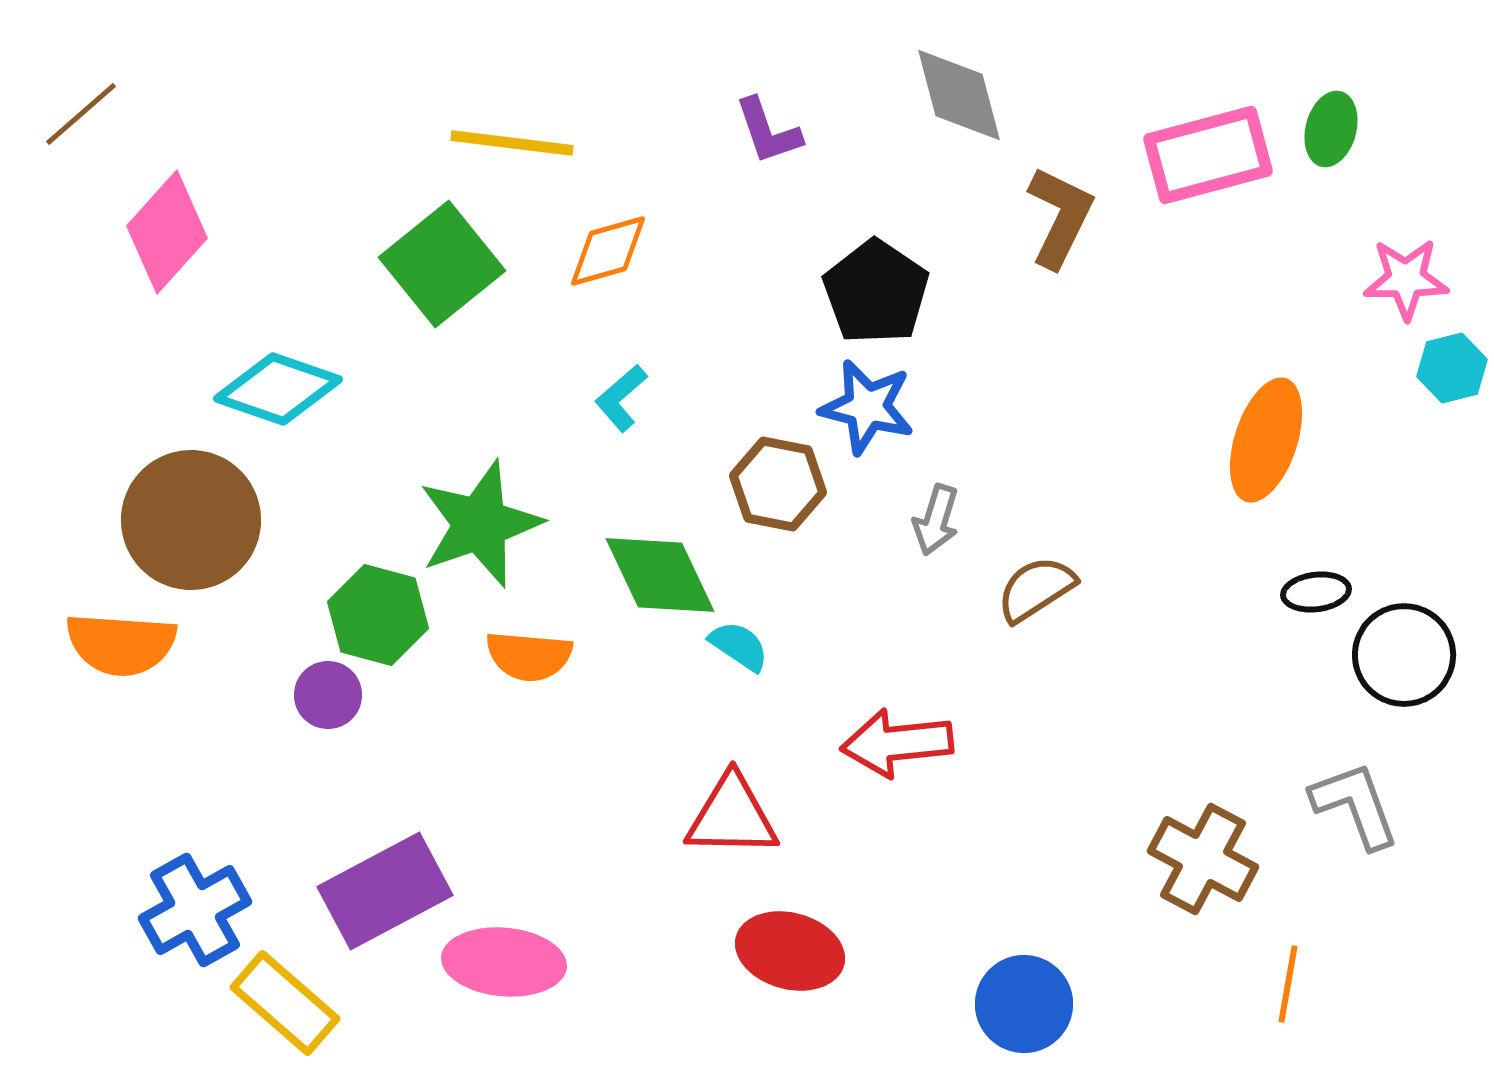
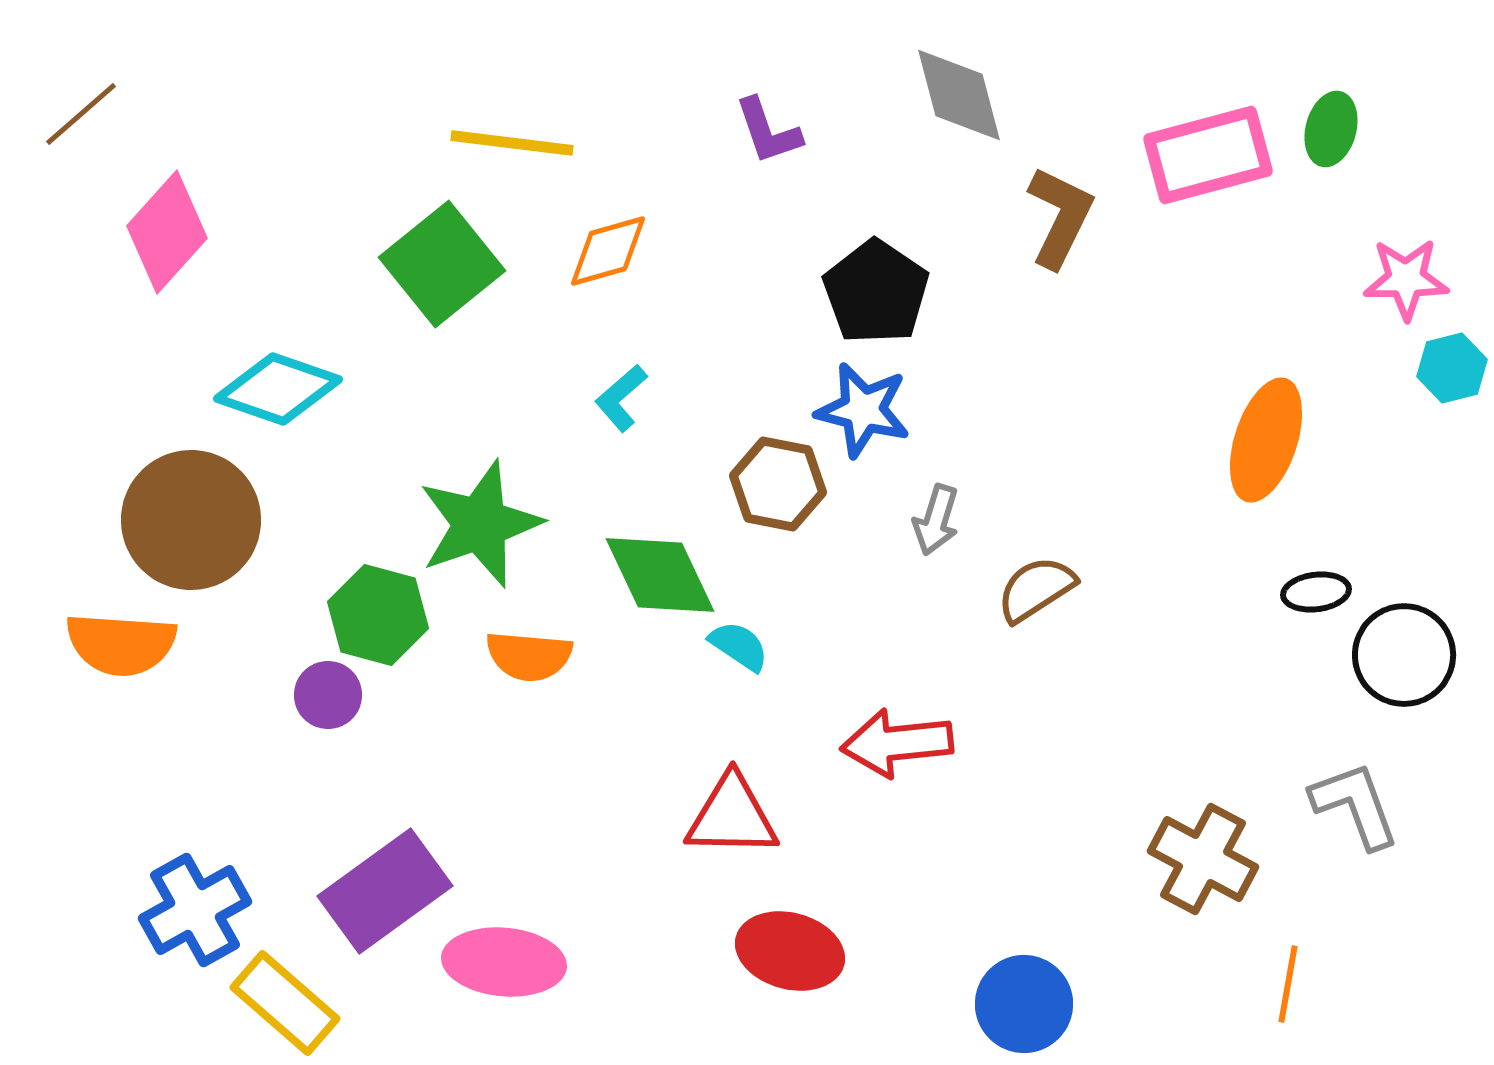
blue star at (867, 407): moved 4 px left, 3 px down
purple rectangle at (385, 891): rotated 8 degrees counterclockwise
